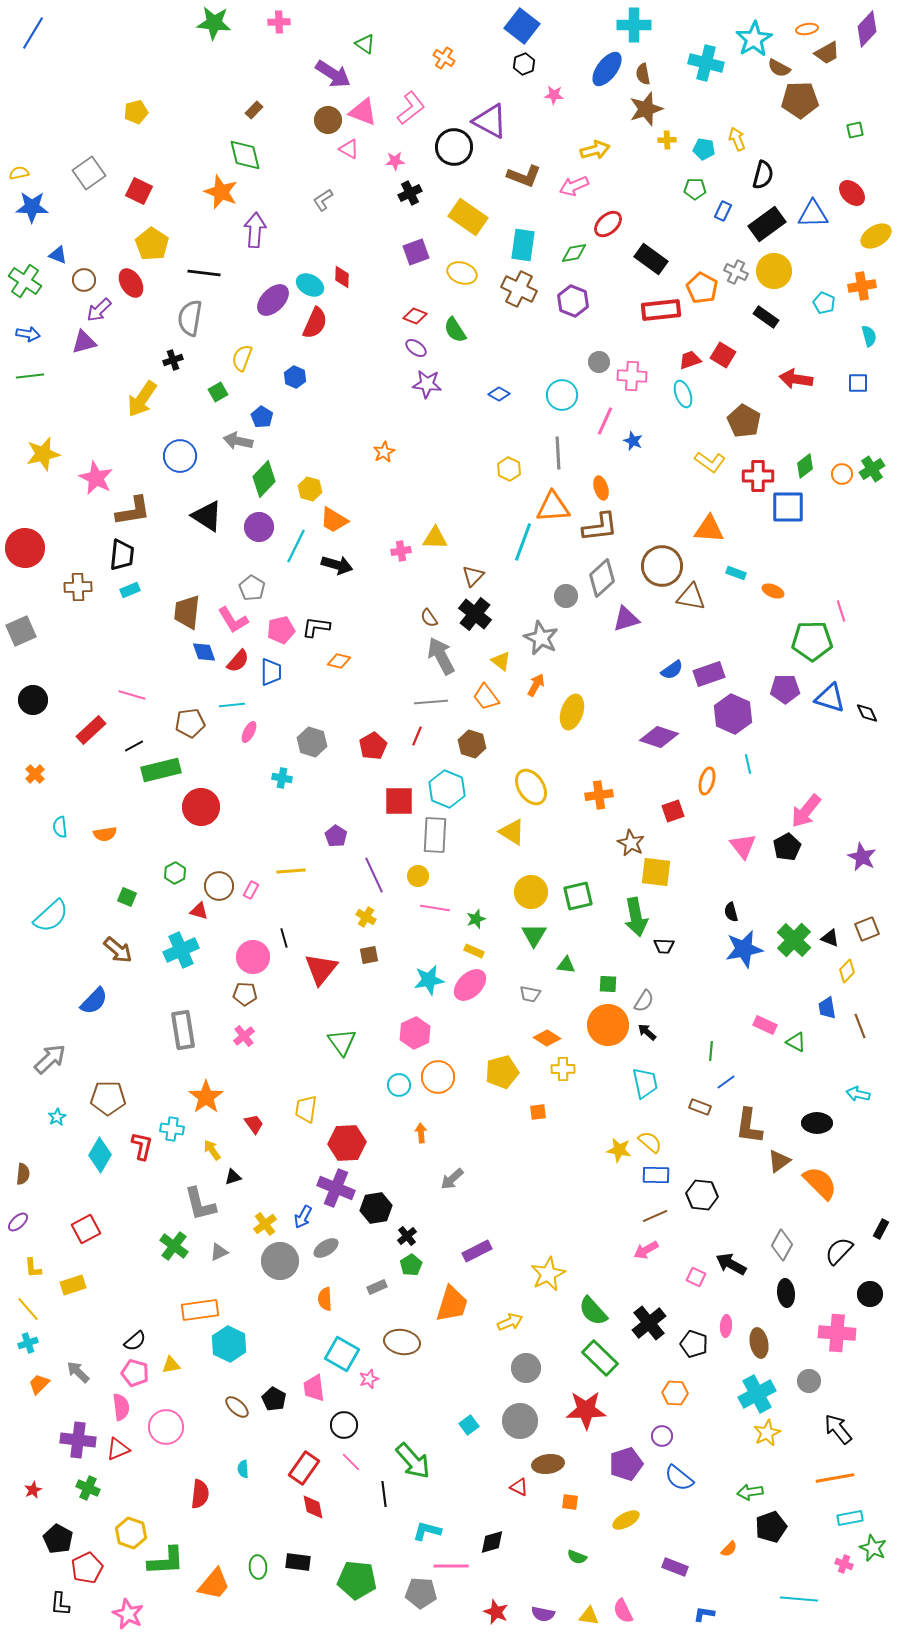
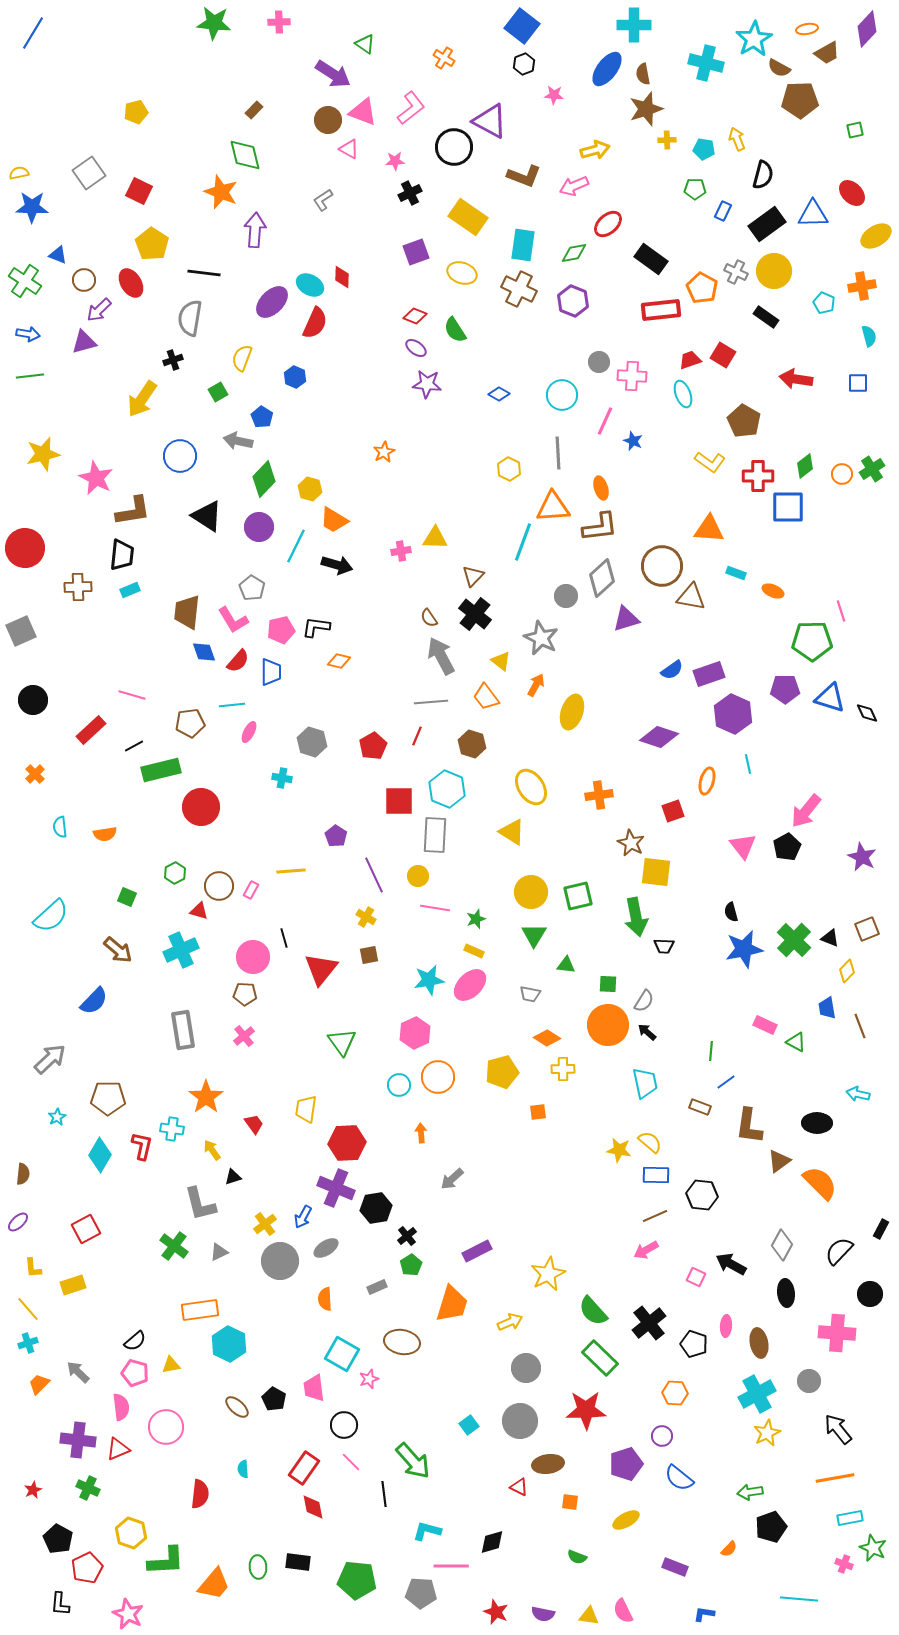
purple ellipse at (273, 300): moved 1 px left, 2 px down
